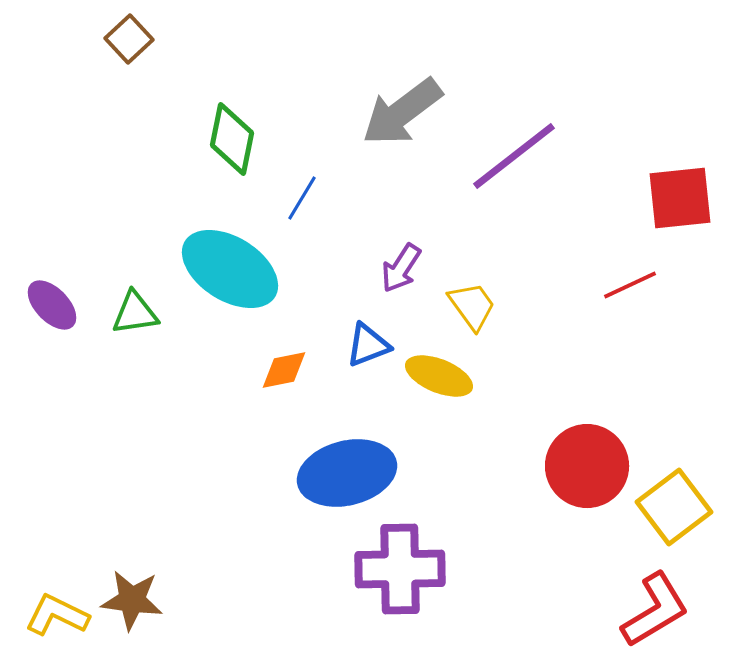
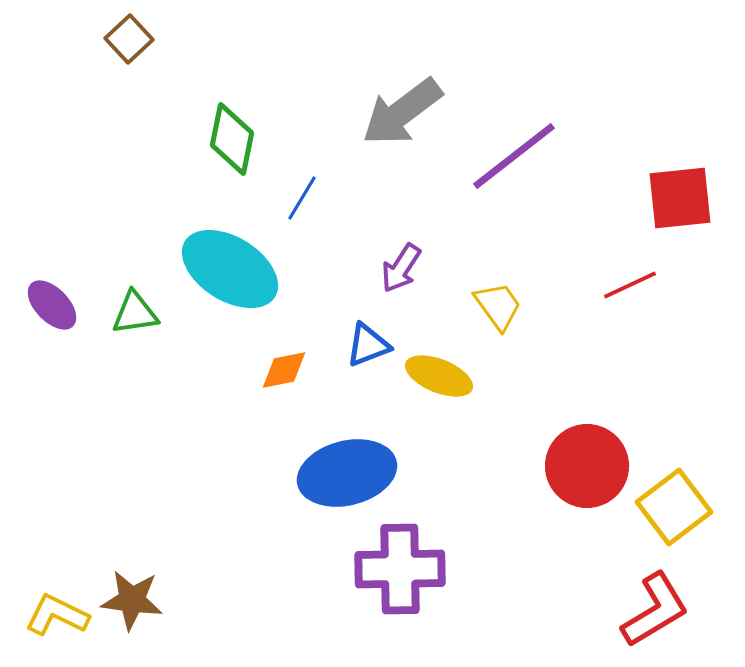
yellow trapezoid: moved 26 px right
